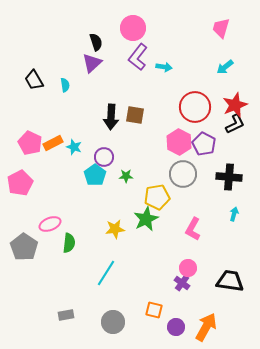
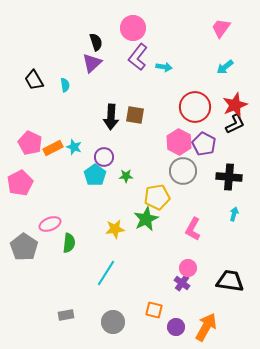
pink trapezoid at (221, 28): rotated 20 degrees clockwise
orange rectangle at (53, 143): moved 5 px down
gray circle at (183, 174): moved 3 px up
